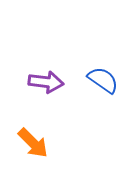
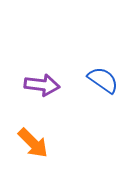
purple arrow: moved 4 px left, 3 px down
